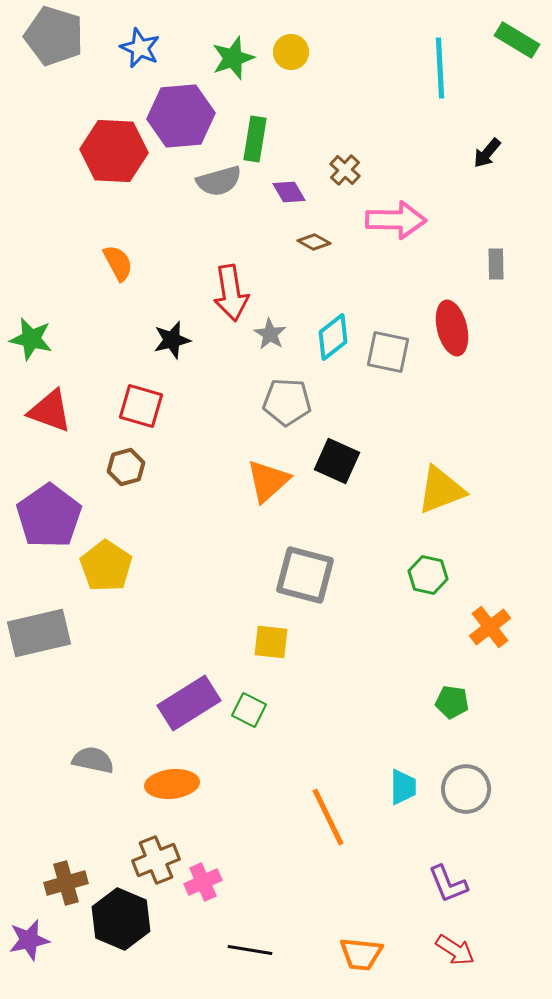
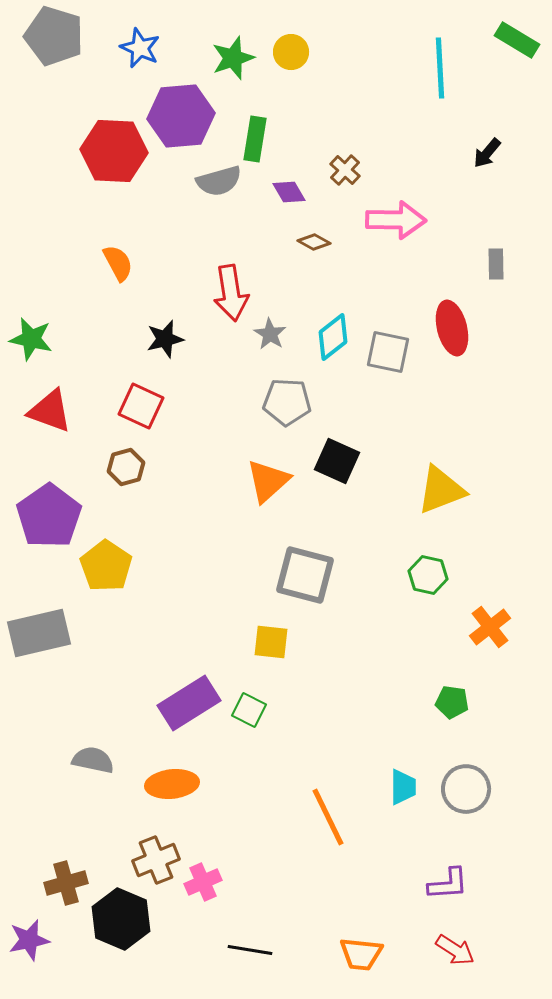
black star at (172, 340): moved 7 px left, 1 px up
red square at (141, 406): rotated 9 degrees clockwise
purple L-shape at (448, 884): rotated 72 degrees counterclockwise
